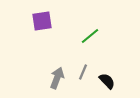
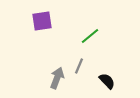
gray line: moved 4 px left, 6 px up
